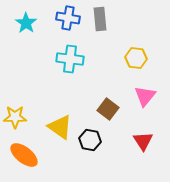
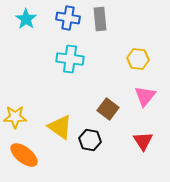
cyan star: moved 4 px up
yellow hexagon: moved 2 px right, 1 px down
